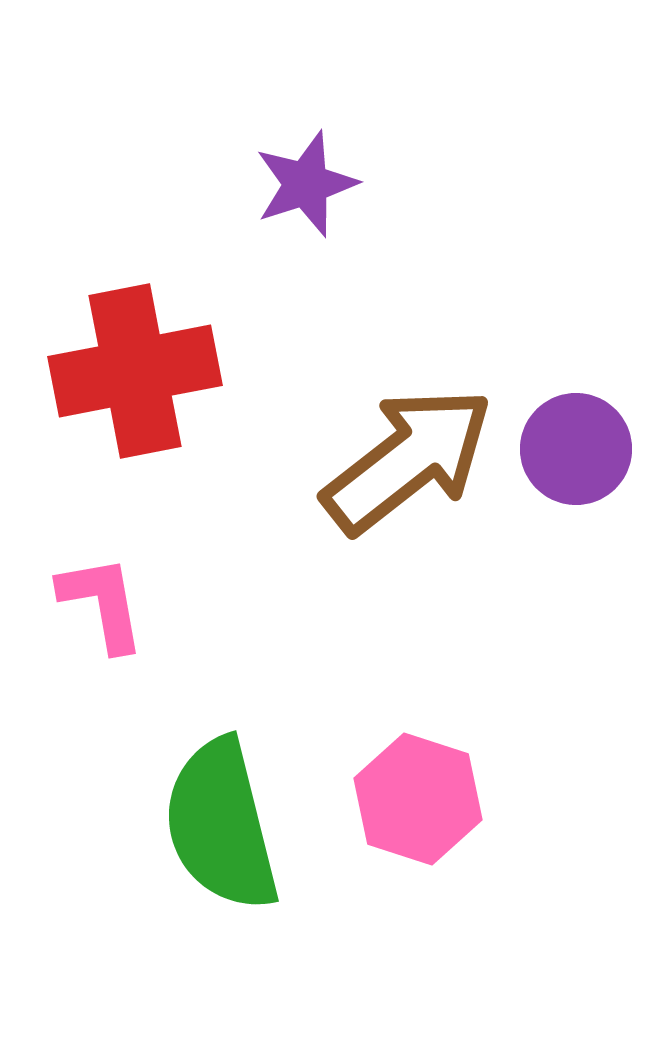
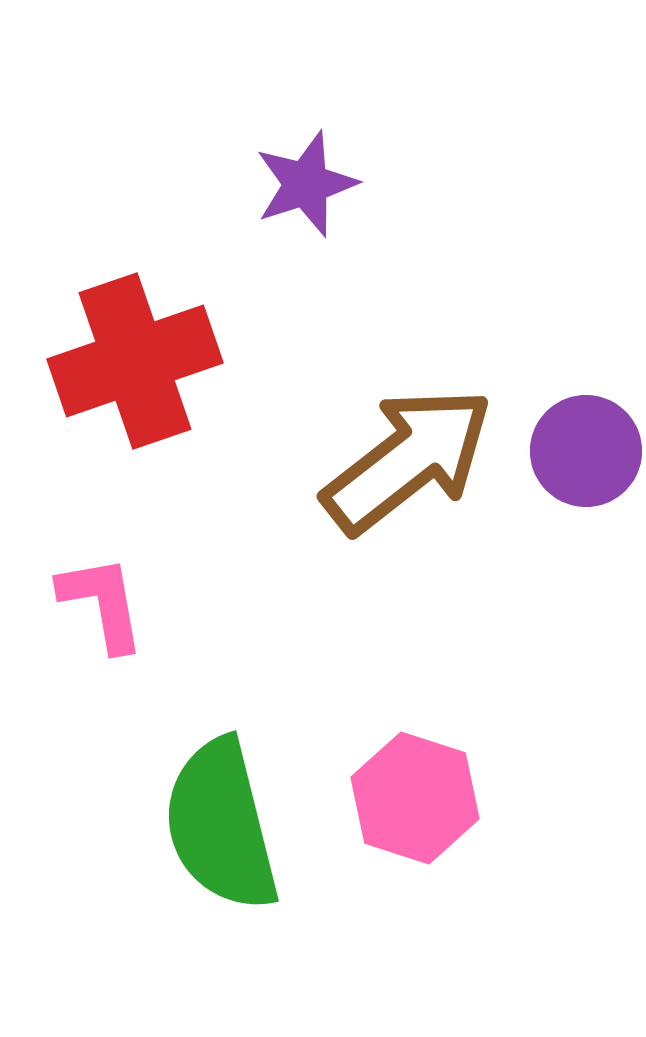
red cross: moved 10 px up; rotated 8 degrees counterclockwise
purple circle: moved 10 px right, 2 px down
pink hexagon: moved 3 px left, 1 px up
